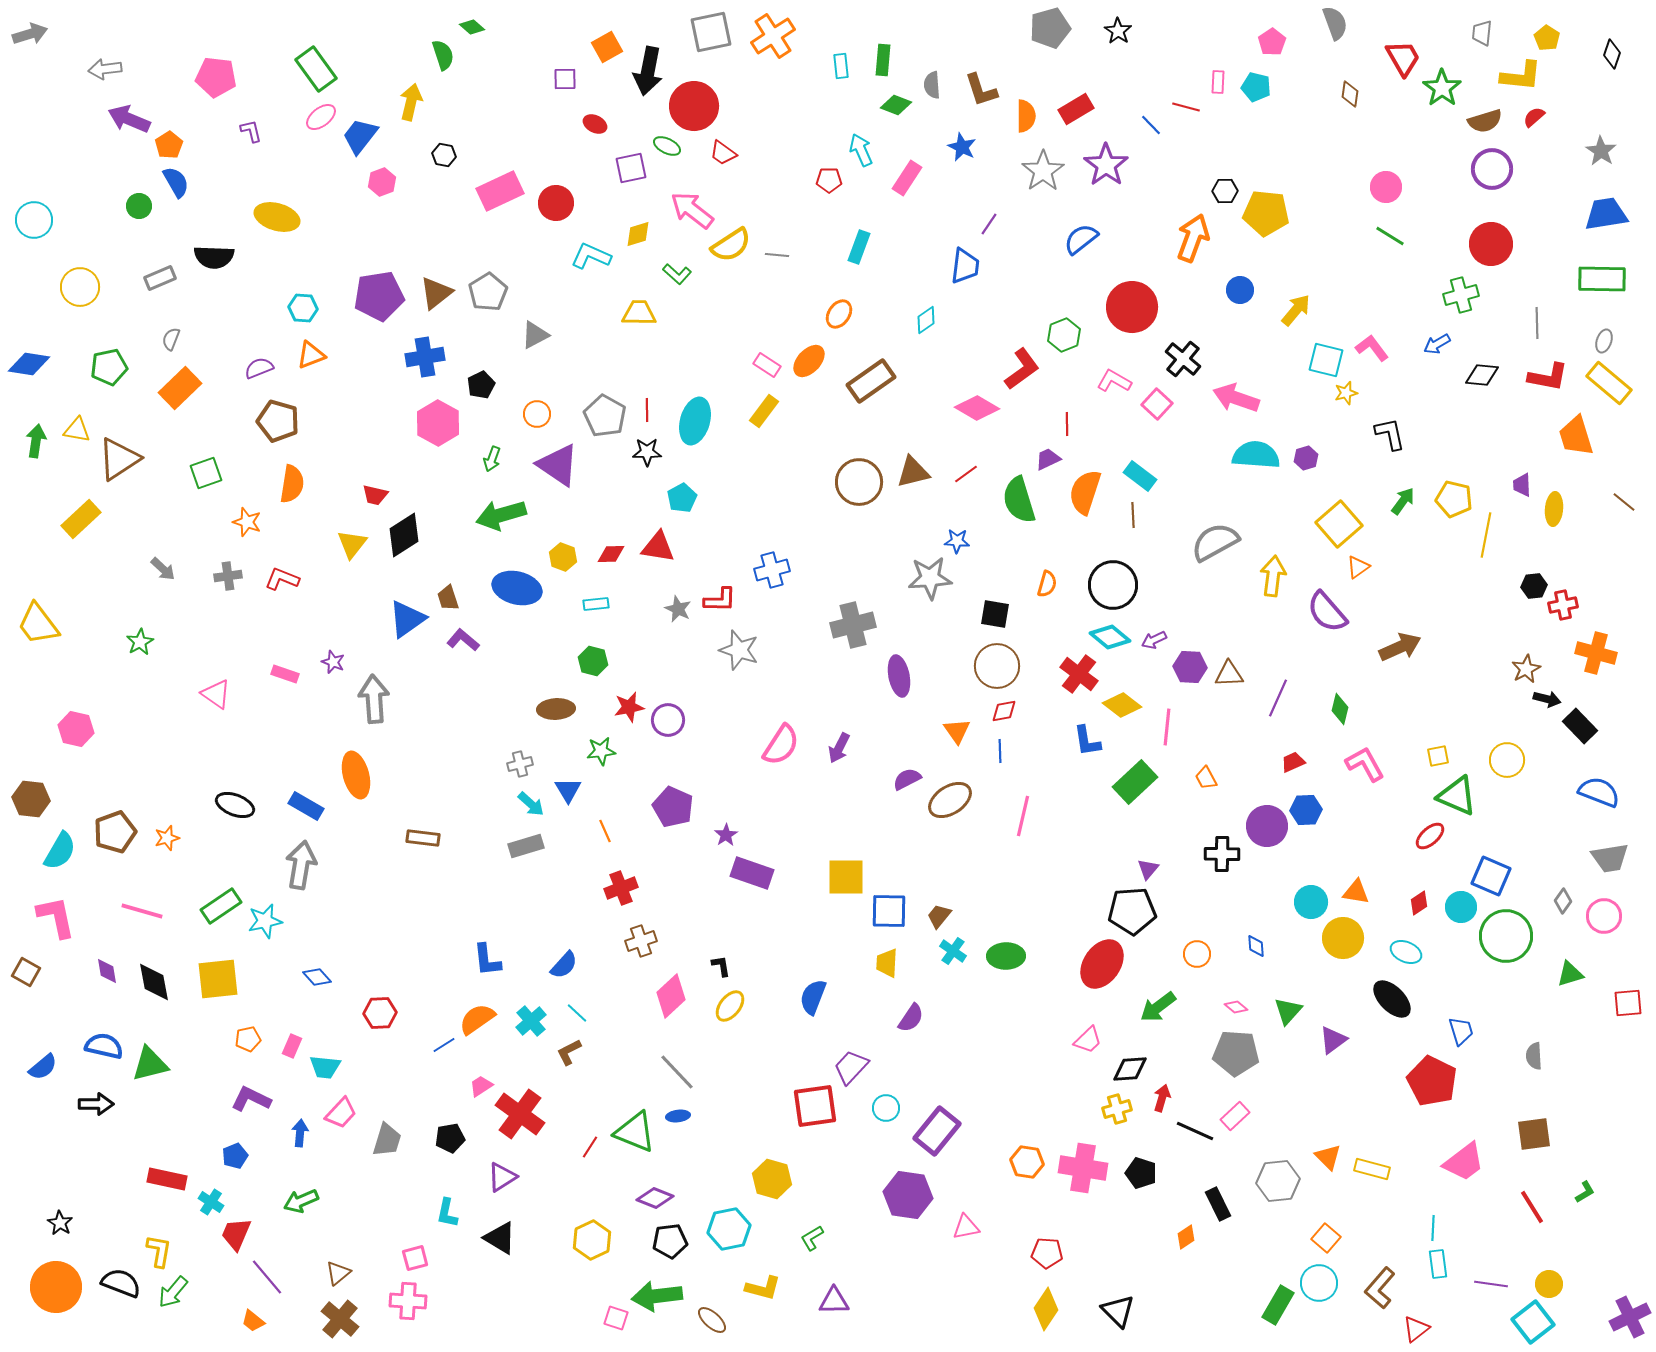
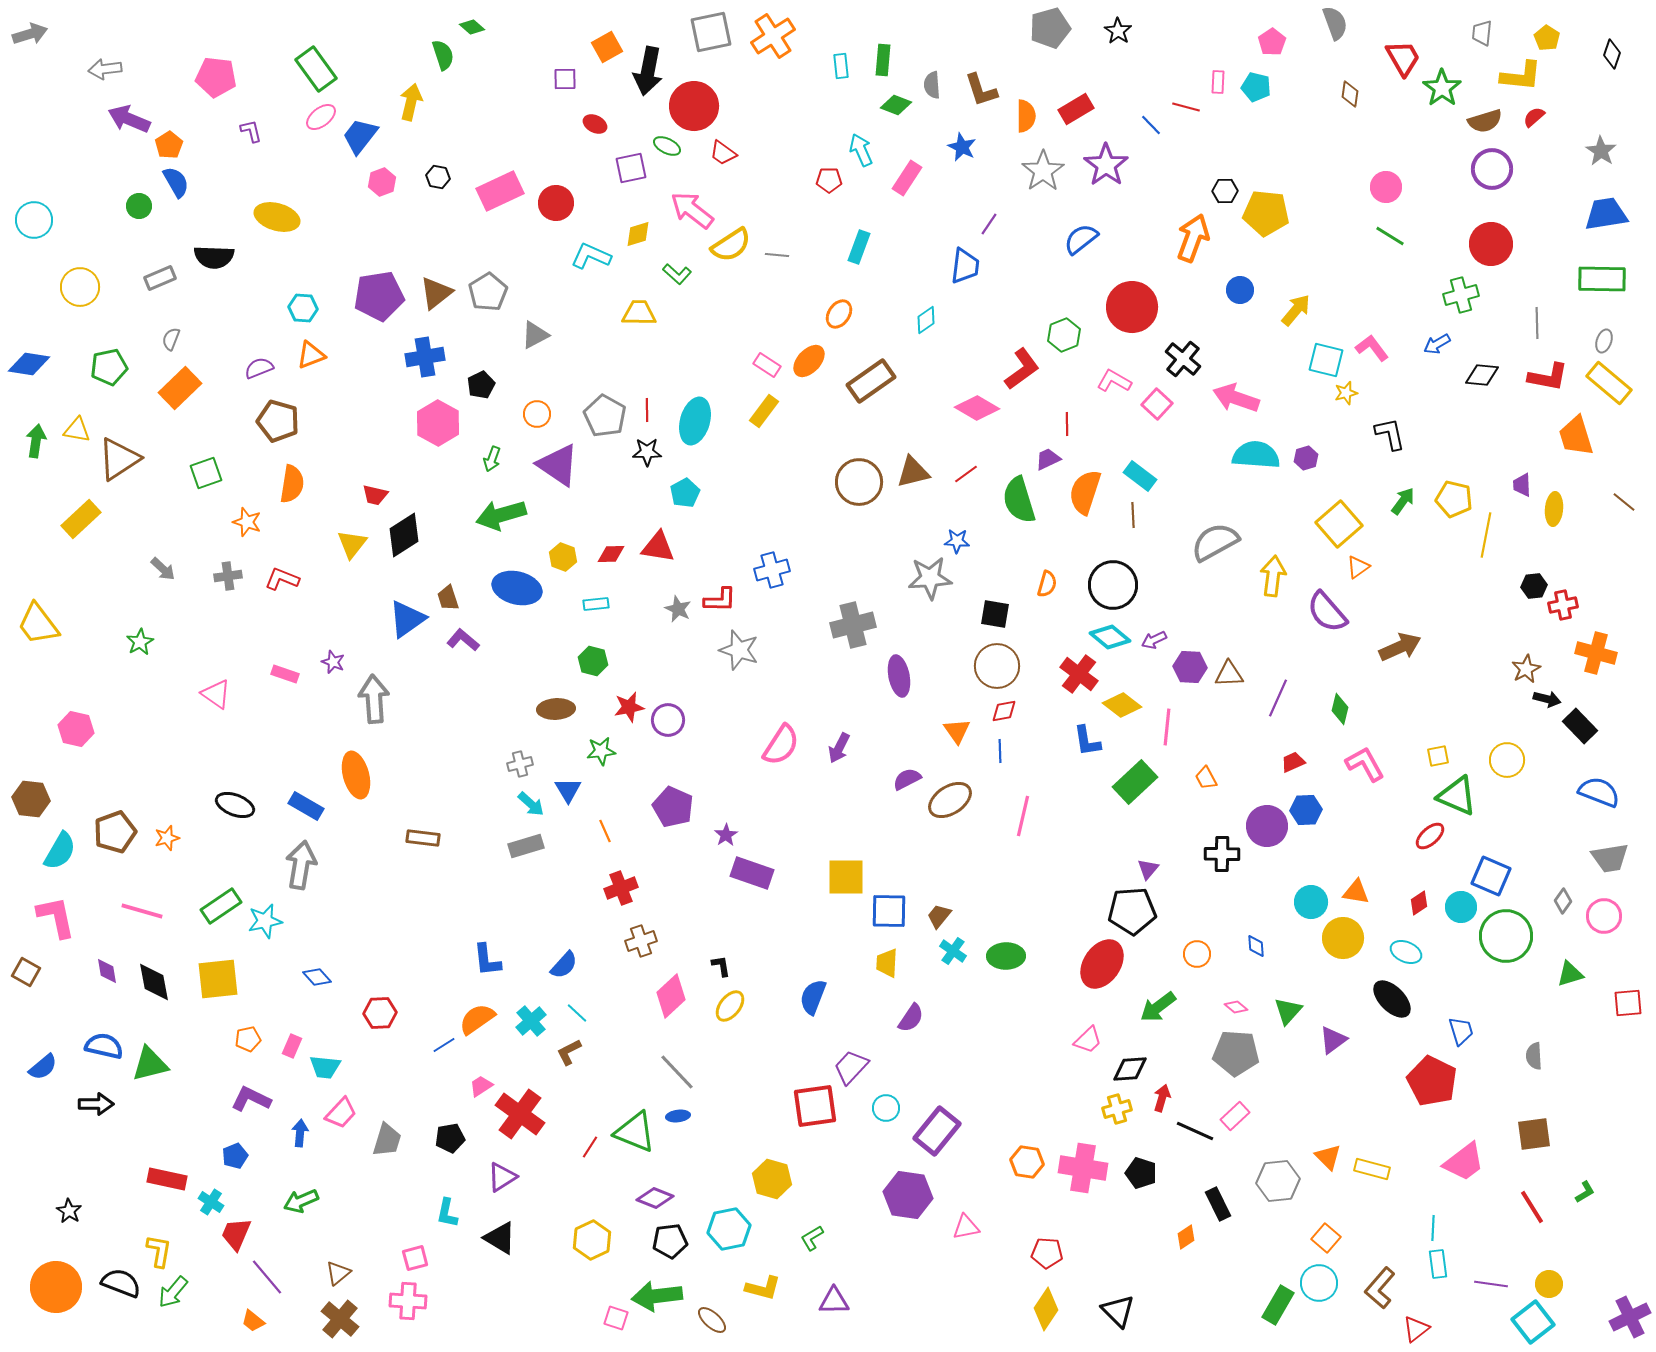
black hexagon at (444, 155): moved 6 px left, 22 px down
cyan pentagon at (682, 498): moved 3 px right, 5 px up
black star at (60, 1223): moved 9 px right, 12 px up
